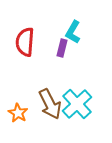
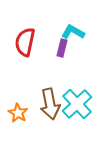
cyan L-shape: rotated 90 degrees clockwise
red semicircle: rotated 8 degrees clockwise
brown arrow: rotated 16 degrees clockwise
